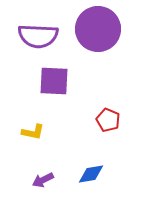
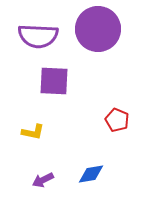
red pentagon: moved 9 px right
